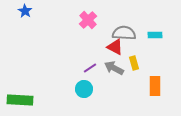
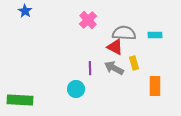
purple line: rotated 56 degrees counterclockwise
cyan circle: moved 8 px left
